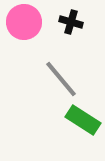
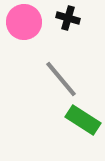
black cross: moved 3 px left, 4 px up
